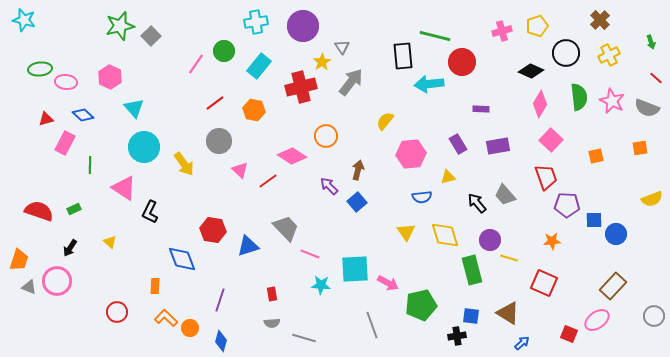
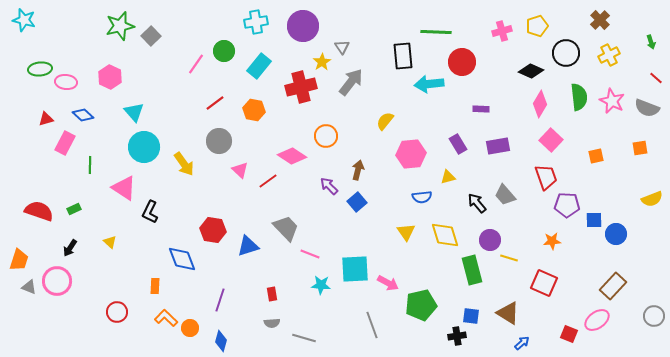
green line at (435, 36): moved 1 px right, 4 px up; rotated 12 degrees counterclockwise
cyan triangle at (134, 108): moved 4 px down
